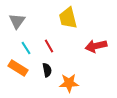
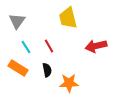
cyan line: moved 1 px up
